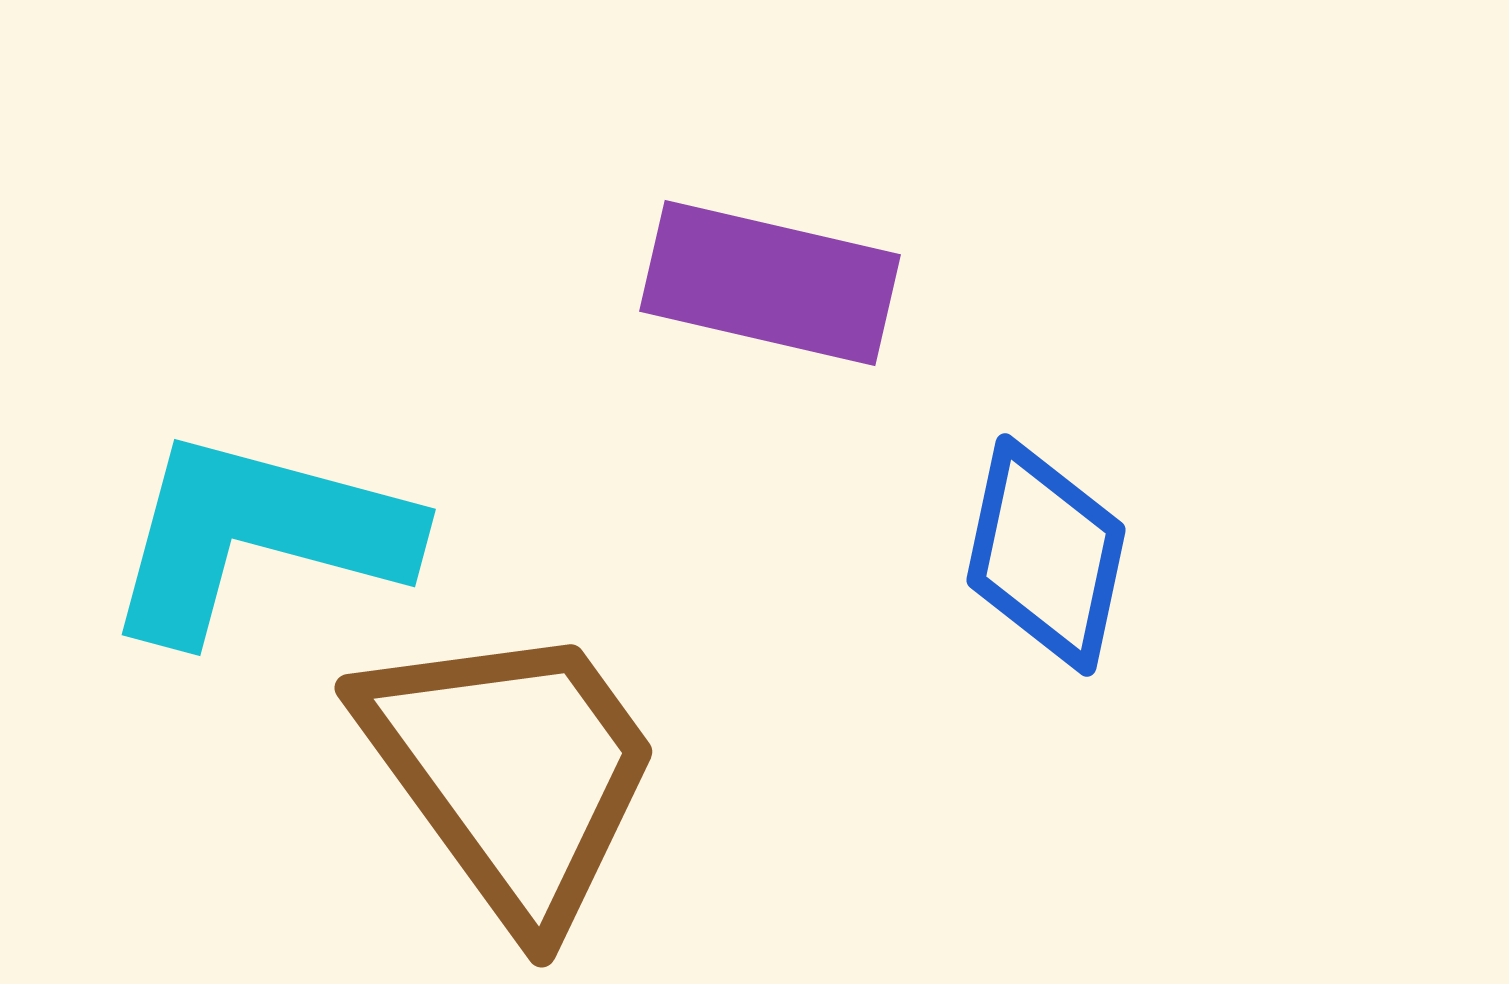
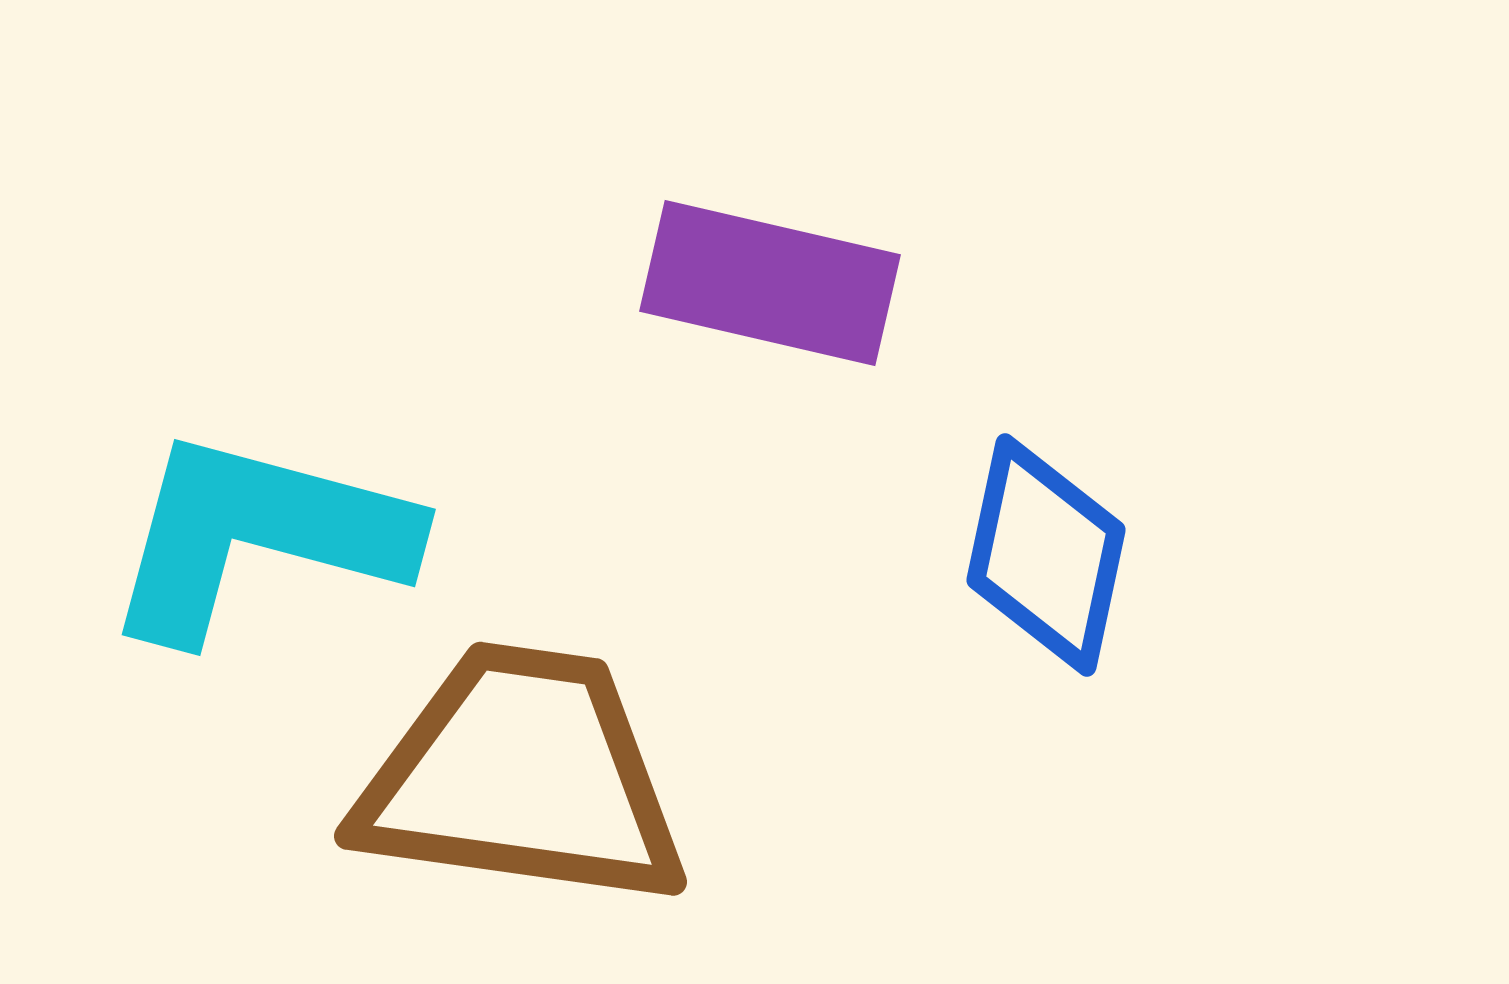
brown trapezoid: moved 10 px right, 5 px down; rotated 46 degrees counterclockwise
